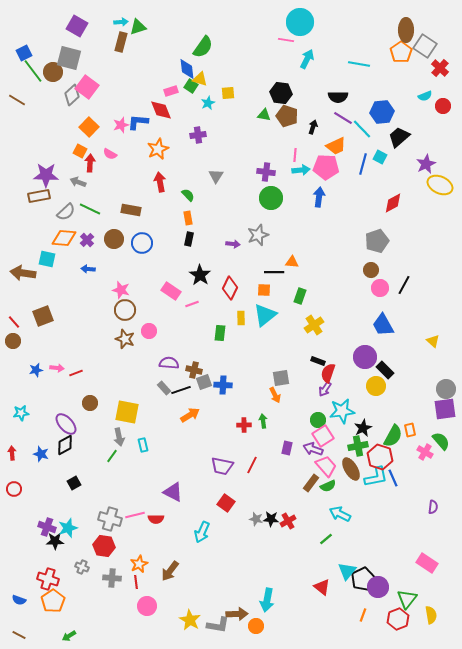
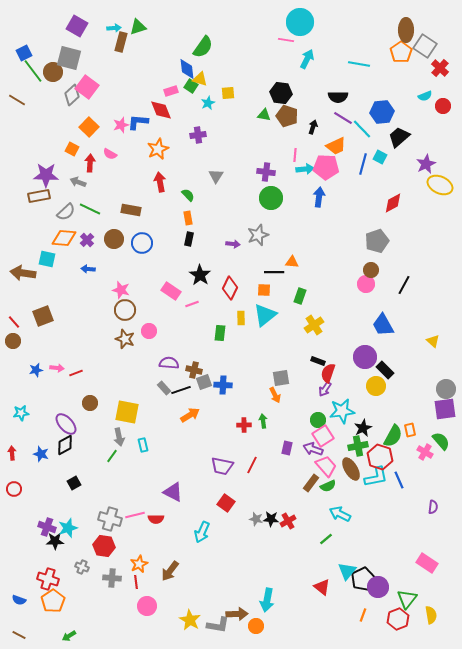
cyan arrow at (121, 22): moved 7 px left, 6 px down
orange square at (80, 151): moved 8 px left, 2 px up
cyan arrow at (301, 170): moved 4 px right, 1 px up
pink circle at (380, 288): moved 14 px left, 4 px up
blue line at (393, 478): moved 6 px right, 2 px down
